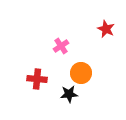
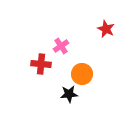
orange circle: moved 1 px right, 1 px down
red cross: moved 4 px right, 15 px up
